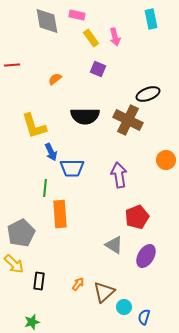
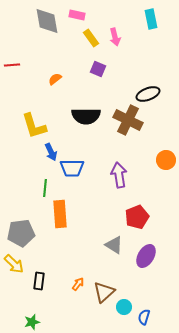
black semicircle: moved 1 px right
gray pentagon: rotated 20 degrees clockwise
